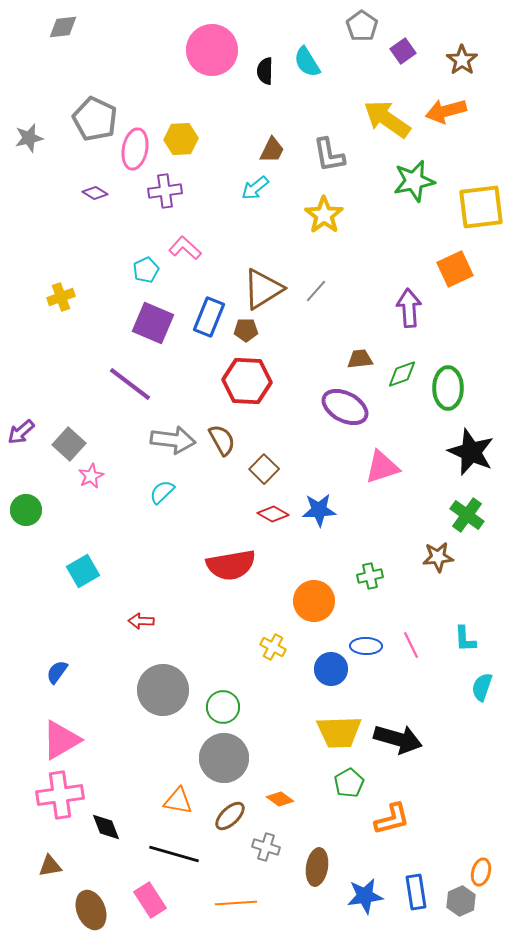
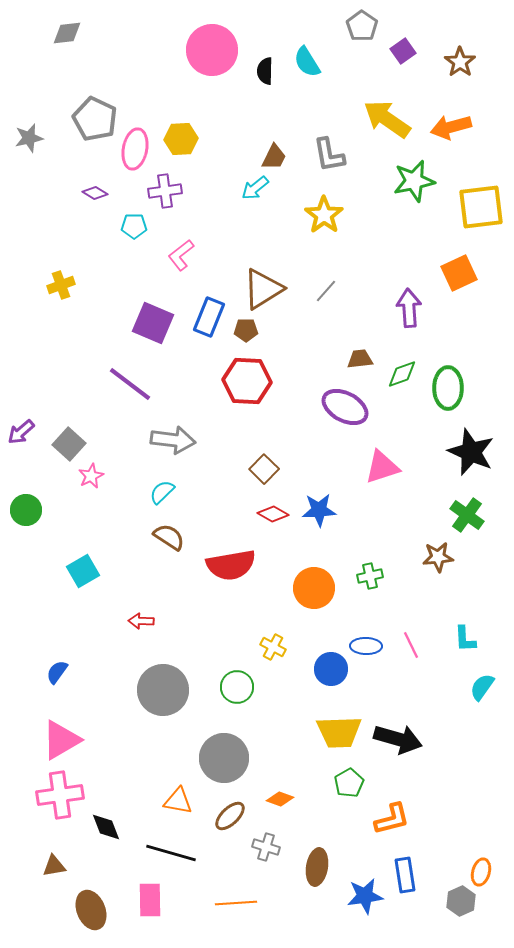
gray diamond at (63, 27): moved 4 px right, 6 px down
brown star at (462, 60): moved 2 px left, 2 px down
orange arrow at (446, 111): moved 5 px right, 16 px down
brown trapezoid at (272, 150): moved 2 px right, 7 px down
pink L-shape at (185, 248): moved 4 px left, 7 px down; rotated 80 degrees counterclockwise
orange square at (455, 269): moved 4 px right, 4 px down
cyan pentagon at (146, 270): moved 12 px left, 44 px up; rotated 25 degrees clockwise
gray line at (316, 291): moved 10 px right
yellow cross at (61, 297): moved 12 px up
brown semicircle at (222, 440): moved 53 px left, 97 px down; rotated 28 degrees counterclockwise
orange circle at (314, 601): moved 13 px up
cyan semicircle at (482, 687): rotated 16 degrees clockwise
green circle at (223, 707): moved 14 px right, 20 px up
orange diamond at (280, 799): rotated 16 degrees counterclockwise
black line at (174, 854): moved 3 px left, 1 px up
brown triangle at (50, 866): moved 4 px right
blue rectangle at (416, 892): moved 11 px left, 17 px up
pink rectangle at (150, 900): rotated 32 degrees clockwise
